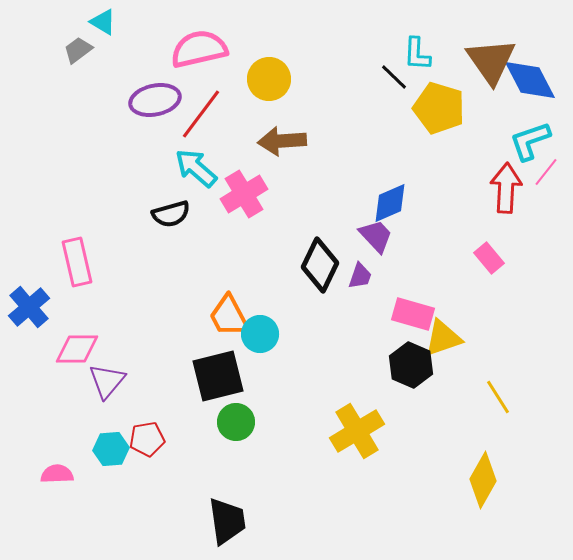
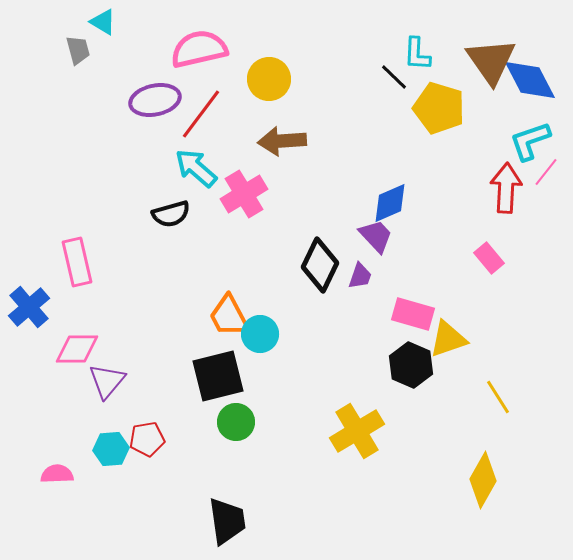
gray trapezoid at (78, 50): rotated 112 degrees clockwise
yellow triangle at (443, 338): moved 5 px right, 1 px down
